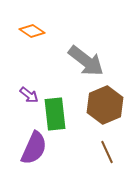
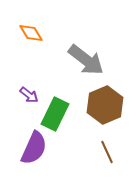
orange diamond: moved 1 px left, 2 px down; rotated 25 degrees clockwise
gray arrow: moved 1 px up
green rectangle: rotated 32 degrees clockwise
